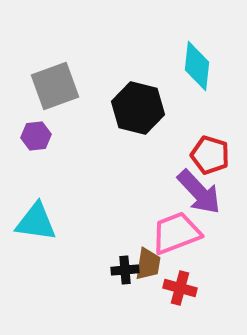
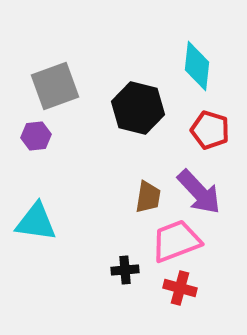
red pentagon: moved 25 px up
pink trapezoid: moved 8 px down
brown trapezoid: moved 67 px up
